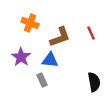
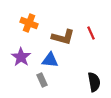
orange cross: moved 1 px left
brown L-shape: moved 3 px right; rotated 35 degrees clockwise
